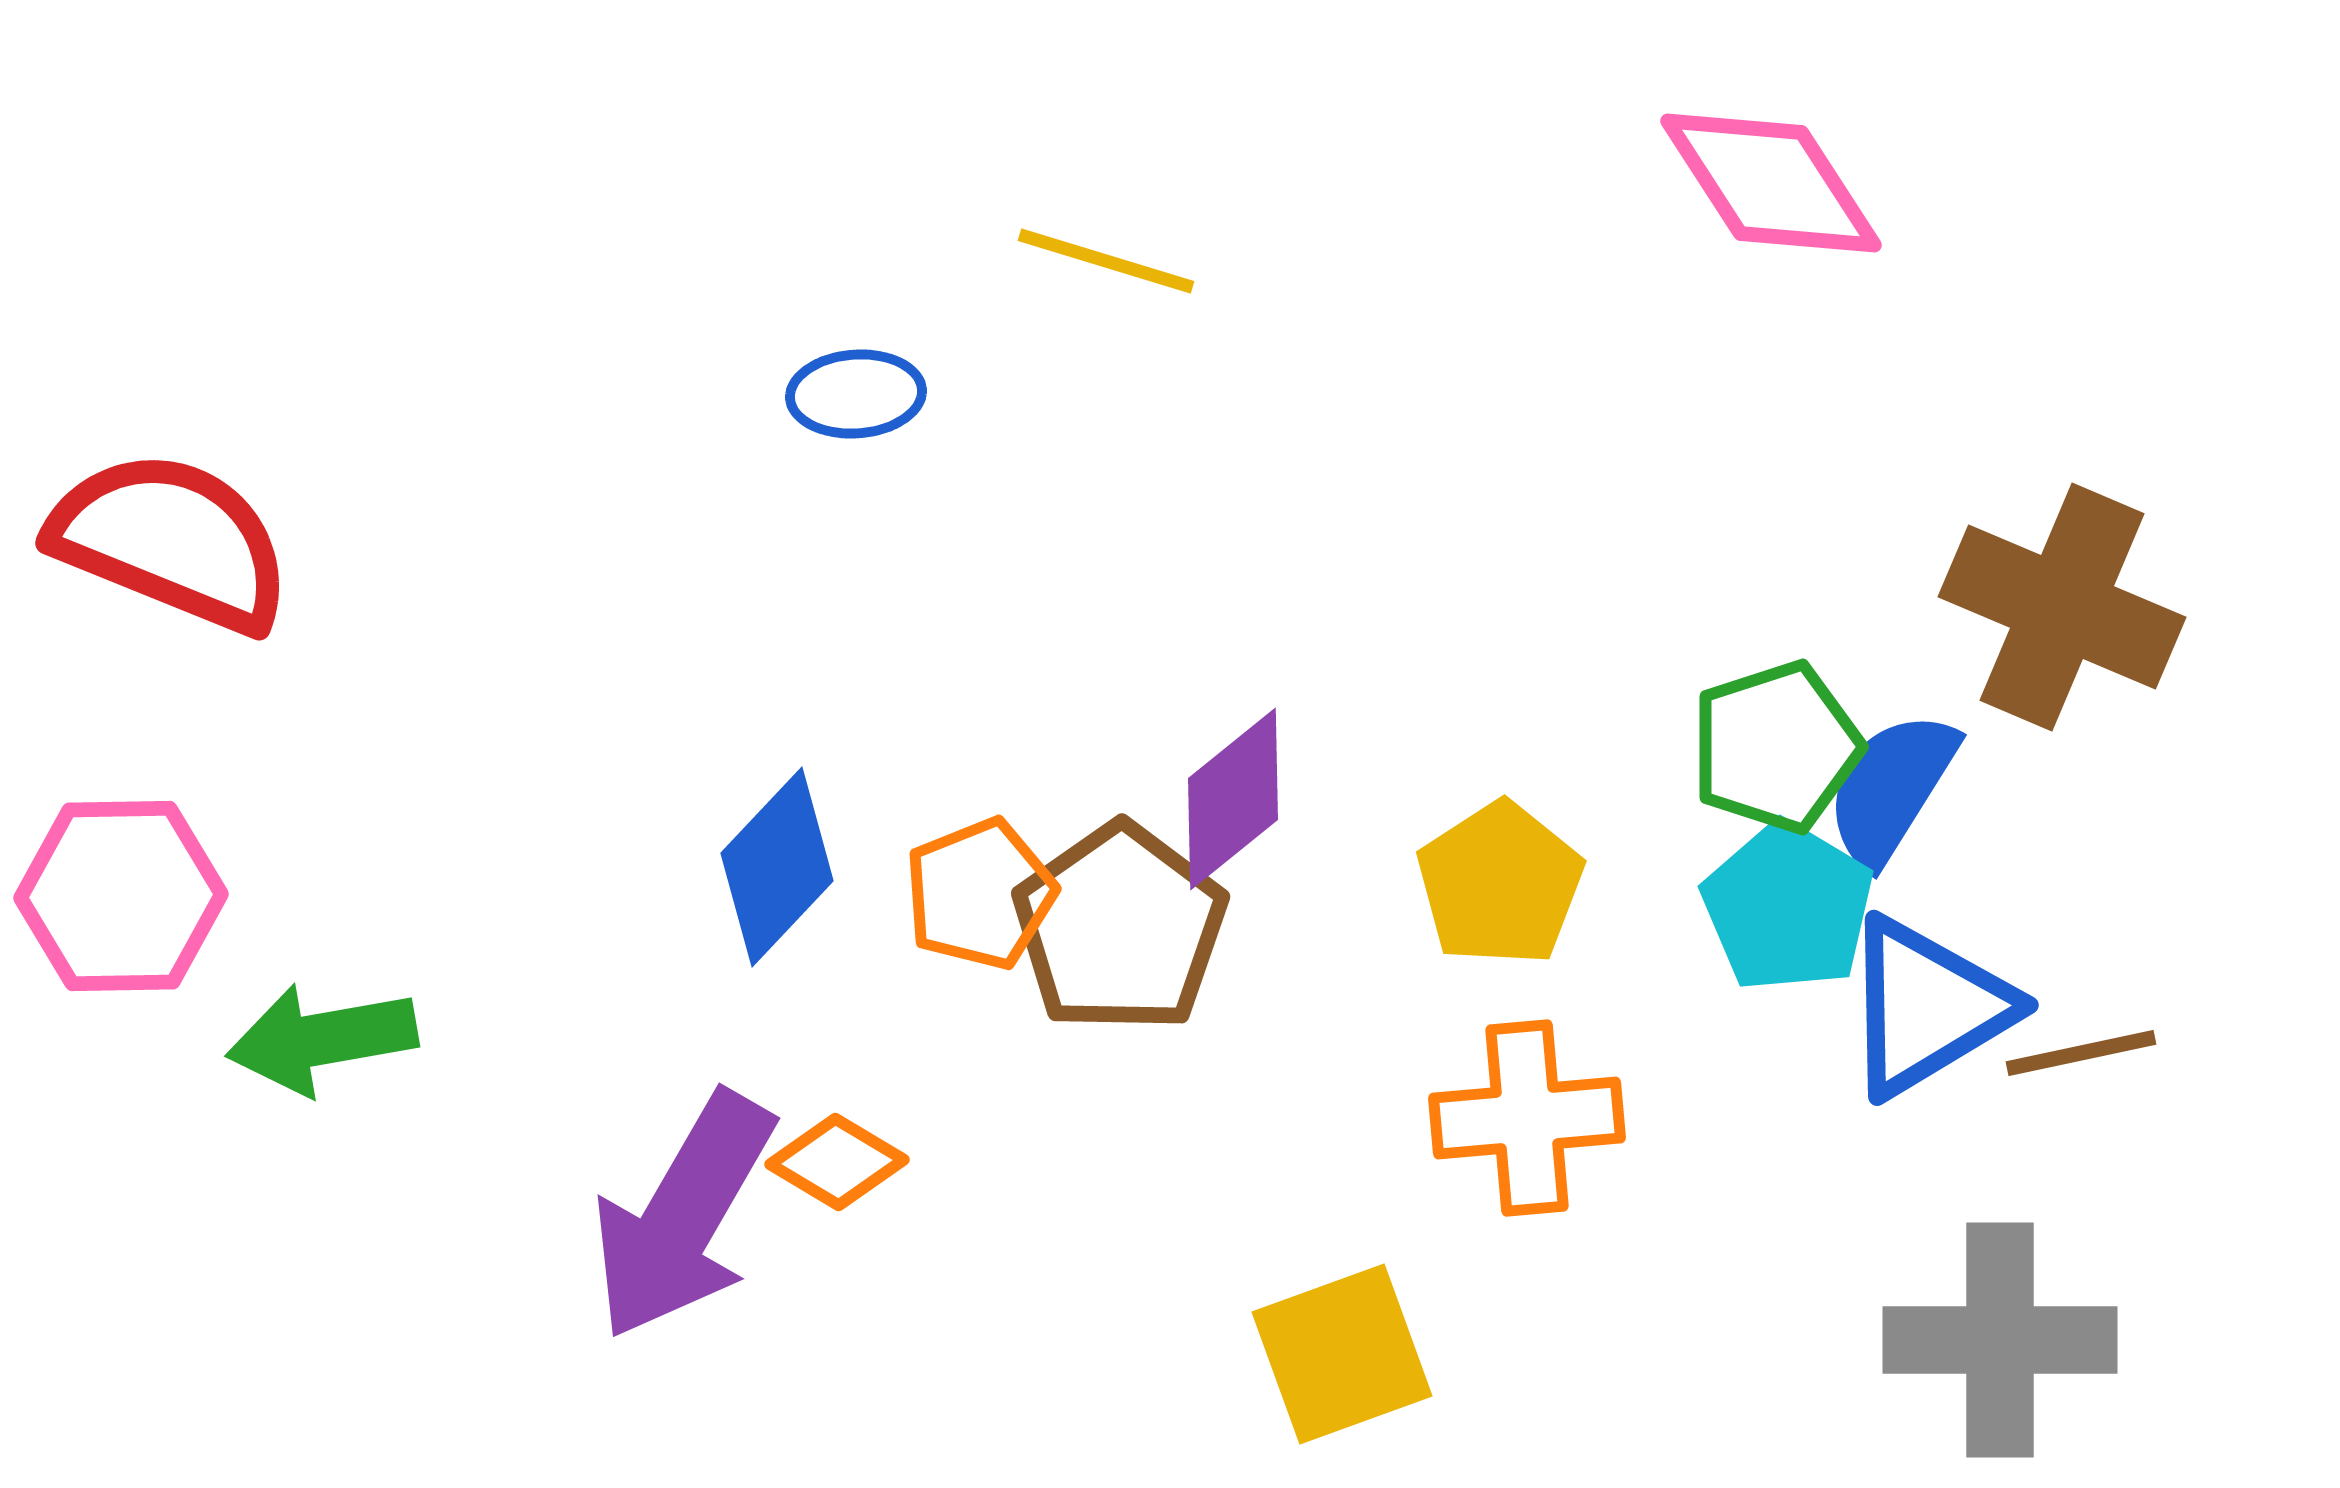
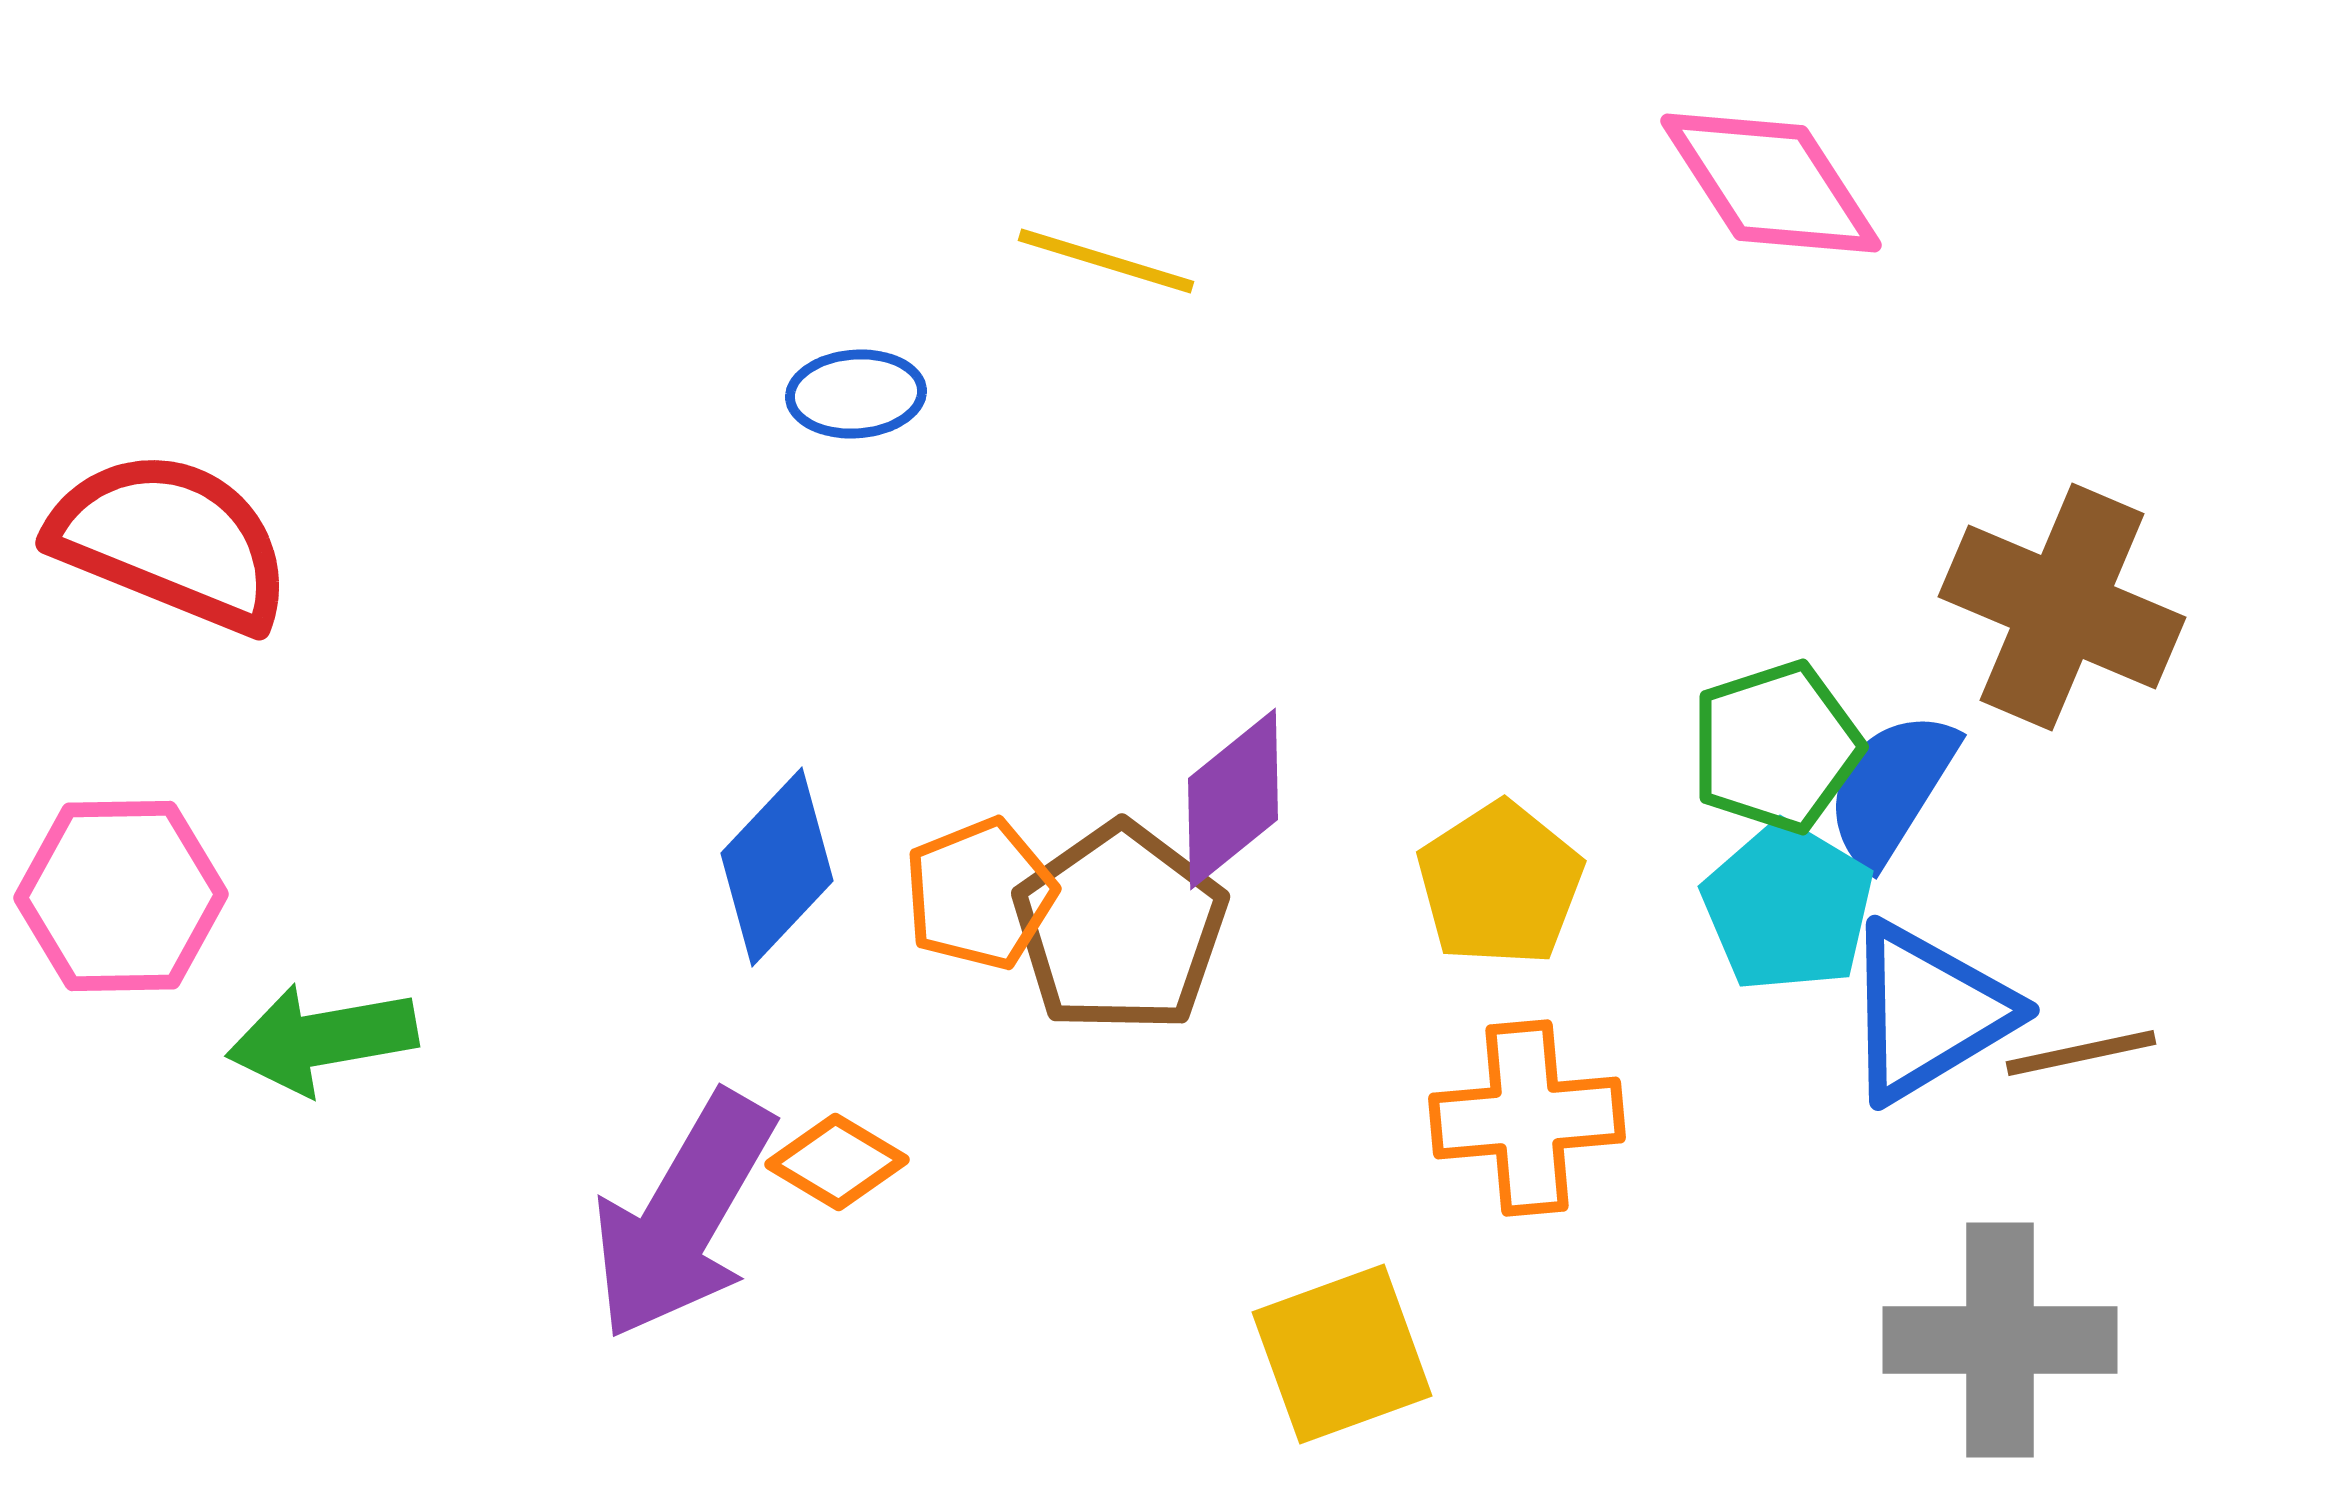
blue triangle: moved 1 px right, 5 px down
